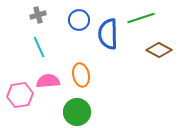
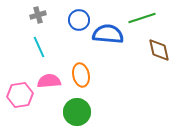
green line: moved 1 px right
blue semicircle: rotated 96 degrees clockwise
brown diamond: rotated 50 degrees clockwise
pink semicircle: moved 1 px right
